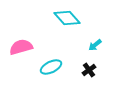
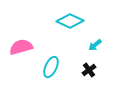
cyan diamond: moved 3 px right, 3 px down; rotated 24 degrees counterclockwise
cyan ellipse: rotated 40 degrees counterclockwise
